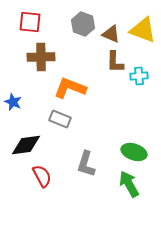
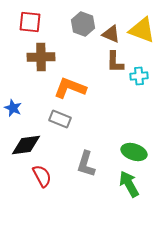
yellow triangle: moved 1 px left
blue star: moved 6 px down
